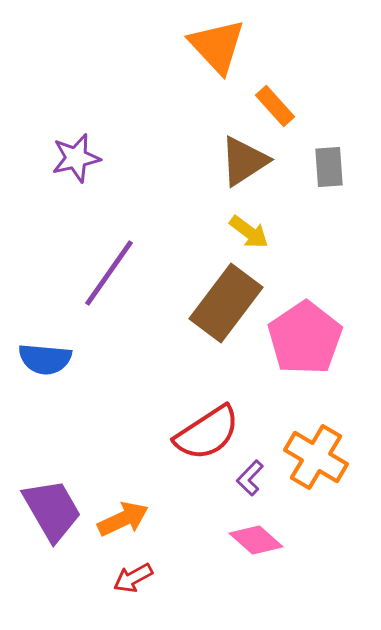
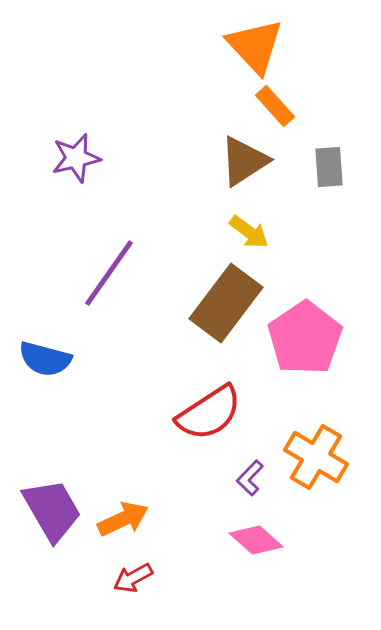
orange triangle: moved 38 px right
blue semicircle: rotated 10 degrees clockwise
red semicircle: moved 2 px right, 20 px up
